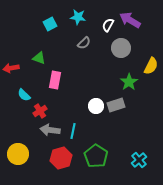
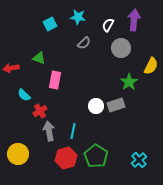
purple arrow: moved 4 px right; rotated 65 degrees clockwise
gray arrow: moved 1 px left, 1 px down; rotated 72 degrees clockwise
red hexagon: moved 5 px right
